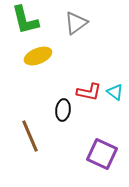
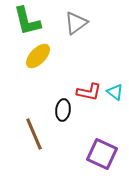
green L-shape: moved 2 px right, 1 px down
yellow ellipse: rotated 24 degrees counterclockwise
brown line: moved 4 px right, 2 px up
